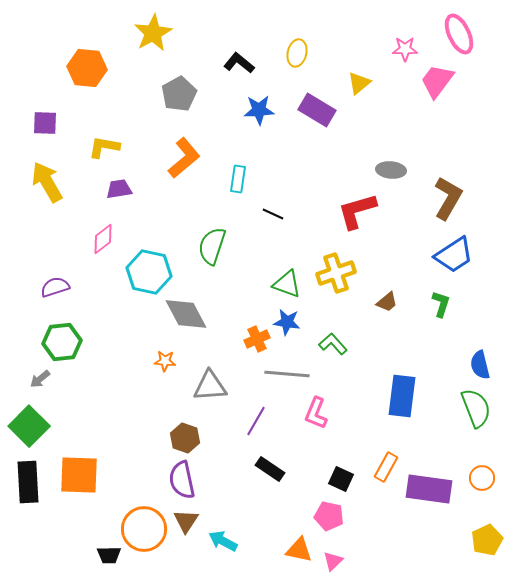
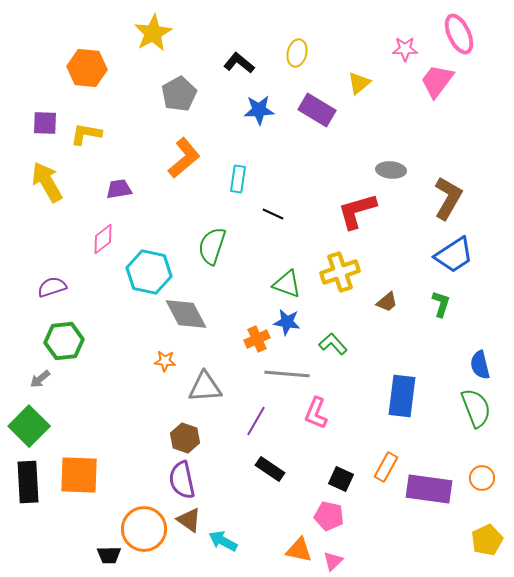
yellow L-shape at (104, 147): moved 18 px left, 13 px up
yellow cross at (336, 273): moved 4 px right, 1 px up
purple semicircle at (55, 287): moved 3 px left
green hexagon at (62, 342): moved 2 px right, 1 px up
gray triangle at (210, 386): moved 5 px left, 1 px down
brown triangle at (186, 521): moved 3 px right, 1 px up; rotated 28 degrees counterclockwise
